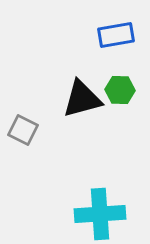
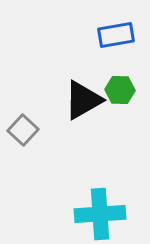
black triangle: moved 1 px right, 1 px down; rotated 15 degrees counterclockwise
gray square: rotated 16 degrees clockwise
